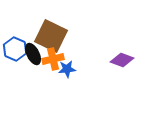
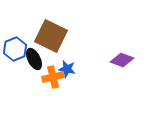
blue hexagon: rotated 15 degrees clockwise
black ellipse: moved 1 px right, 5 px down
orange cross: moved 18 px down
blue star: rotated 18 degrees clockwise
